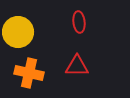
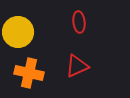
red triangle: rotated 25 degrees counterclockwise
